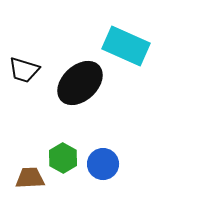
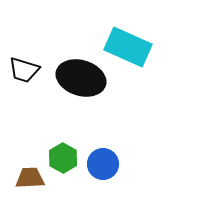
cyan rectangle: moved 2 px right, 1 px down
black ellipse: moved 1 px right, 5 px up; rotated 60 degrees clockwise
